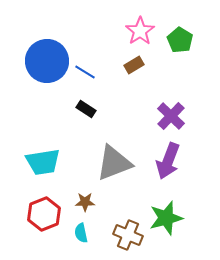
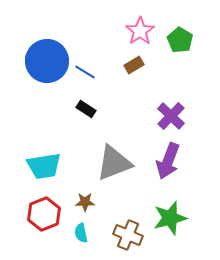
cyan trapezoid: moved 1 px right, 4 px down
green star: moved 4 px right
